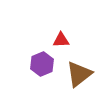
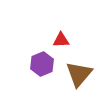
brown triangle: rotated 12 degrees counterclockwise
